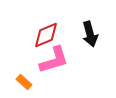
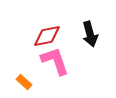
red diamond: moved 1 px right, 1 px down; rotated 12 degrees clockwise
pink L-shape: moved 1 px right, 1 px down; rotated 92 degrees counterclockwise
